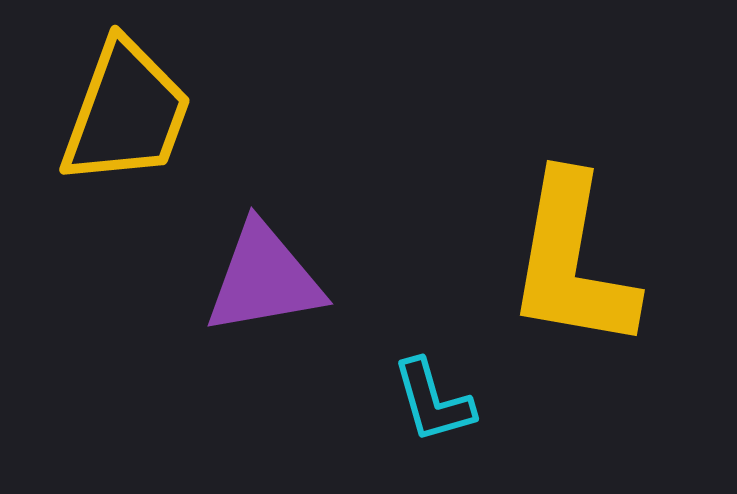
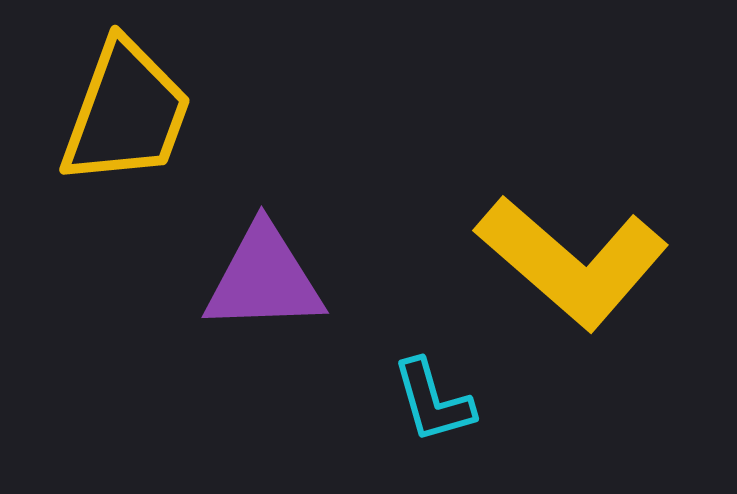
yellow L-shape: rotated 59 degrees counterclockwise
purple triangle: rotated 8 degrees clockwise
